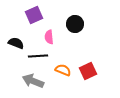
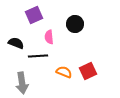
orange semicircle: moved 1 px right, 2 px down
gray arrow: moved 11 px left, 2 px down; rotated 120 degrees counterclockwise
